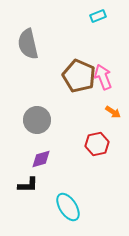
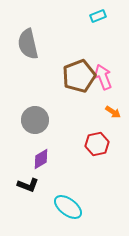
brown pentagon: rotated 28 degrees clockwise
gray circle: moved 2 px left
purple diamond: rotated 15 degrees counterclockwise
black L-shape: rotated 20 degrees clockwise
cyan ellipse: rotated 20 degrees counterclockwise
